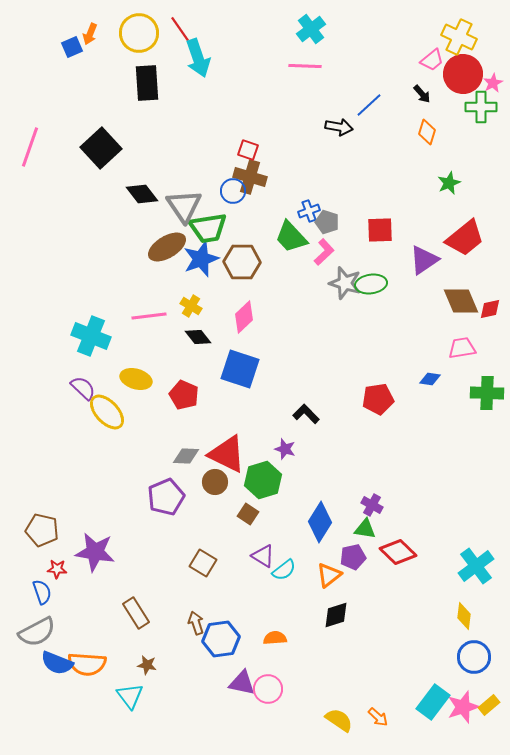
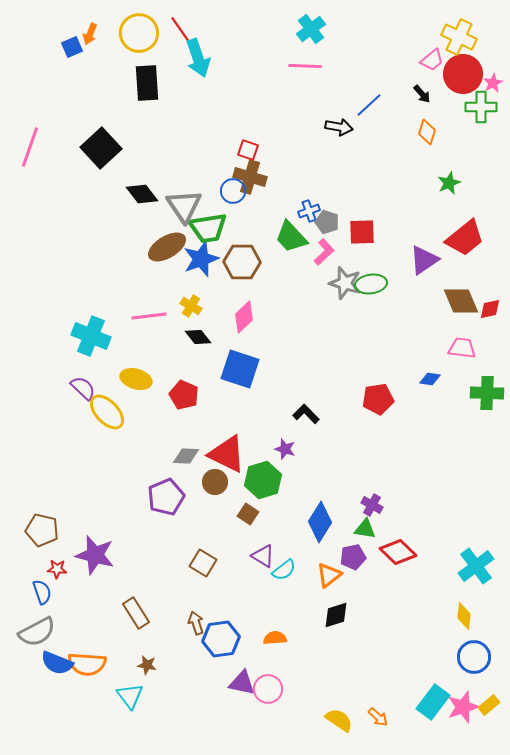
red square at (380, 230): moved 18 px left, 2 px down
pink trapezoid at (462, 348): rotated 16 degrees clockwise
purple star at (95, 552): moved 3 px down; rotated 6 degrees clockwise
